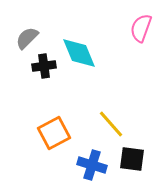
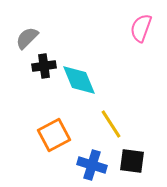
cyan diamond: moved 27 px down
yellow line: rotated 8 degrees clockwise
orange square: moved 2 px down
black square: moved 2 px down
